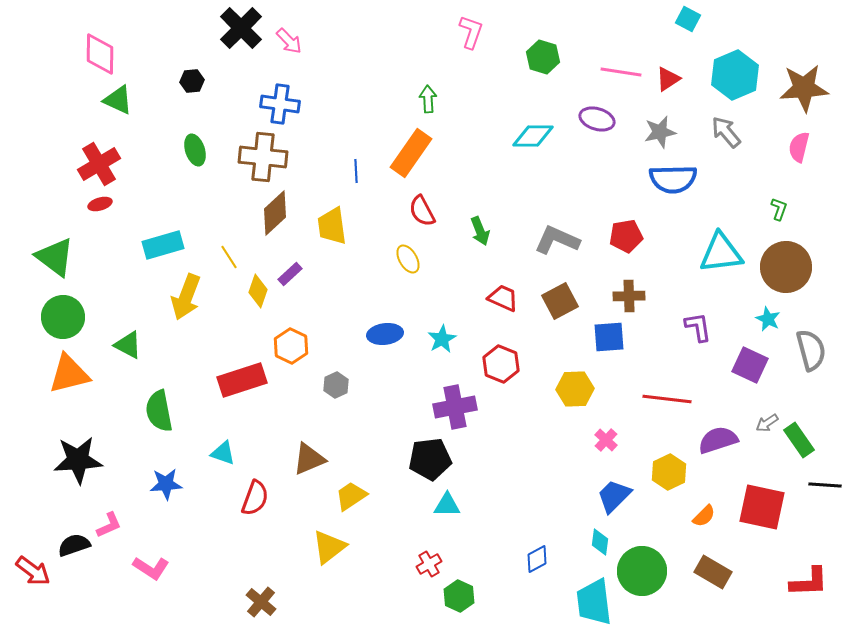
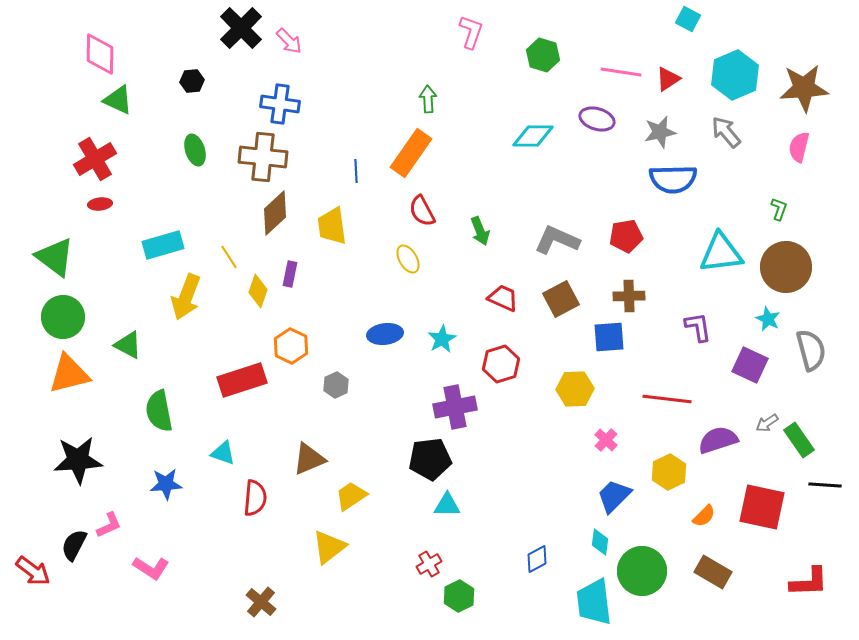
green hexagon at (543, 57): moved 2 px up
red cross at (99, 164): moved 4 px left, 5 px up
red ellipse at (100, 204): rotated 10 degrees clockwise
purple rectangle at (290, 274): rotated 35 degrees counterclockwise
brown square at (560, 301): moved 1 px right, 2 px up
red hexagon at (501, 364): rotated 21 degrees clockwise
red semicircle at (255, 498): rotated 15 degrees counterclockwise
black semicircle at (74, 545): rotated 44 degrees counterclockwise
green hexagon at (459, 596): rotated 8 degrees clockwise
